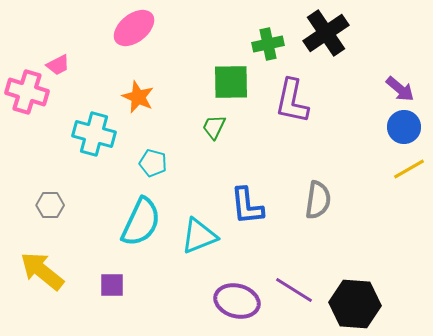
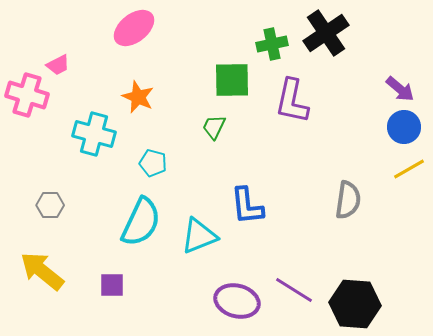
green cross: moved 4 px right
green square: moved 1 px right, 2 px up
pink cross: moved 3 px down
gray semicircle: moved 30 px right
